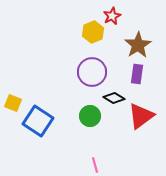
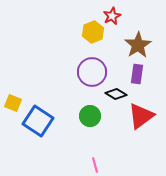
black diamond: moved 2 px right, 4 px up
